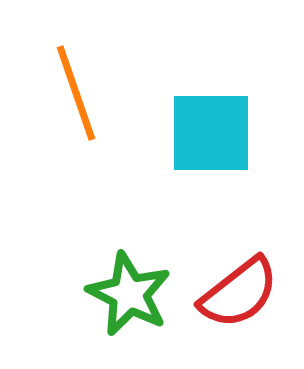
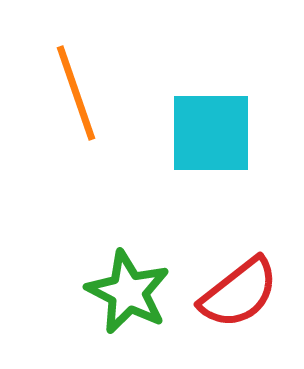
green star: moved 1 px left, 2 px up
